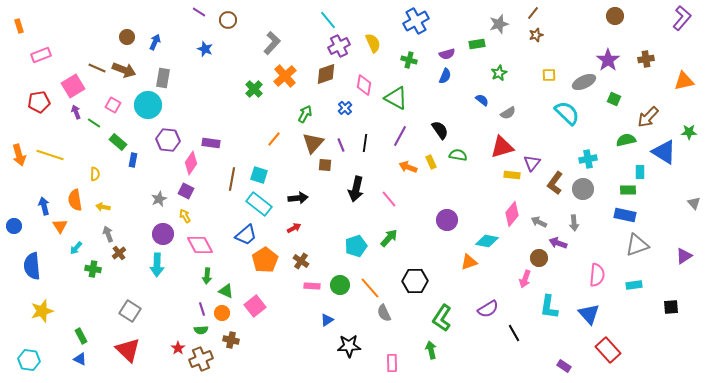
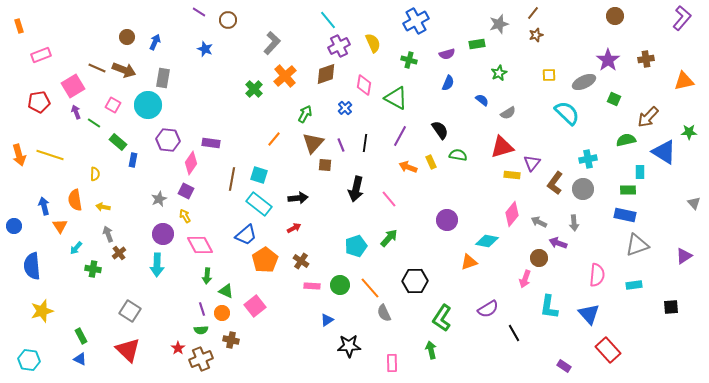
blue semicircle at (445, 76): moved 3 px right, 7 px down
